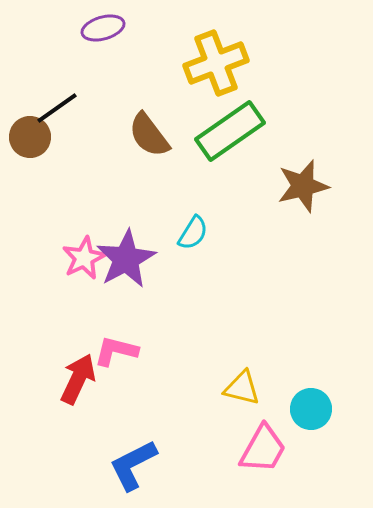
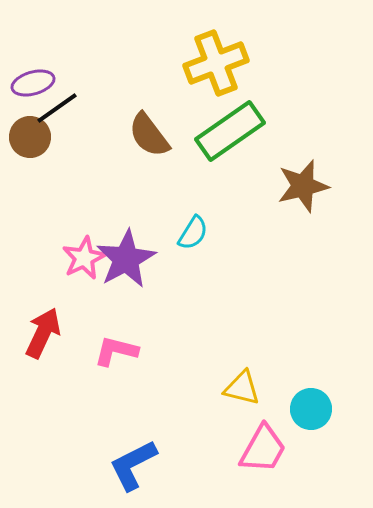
purple ellipse: moved 70 px left, 55 px down
red arrow: moved 35 px left, 46 px up
